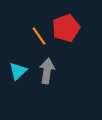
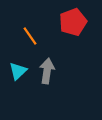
red pentagon: moved 7 px right, 6 px up
orange line: moved 9 px left
